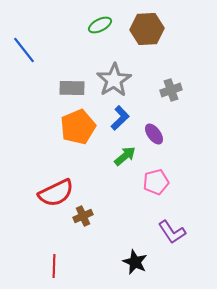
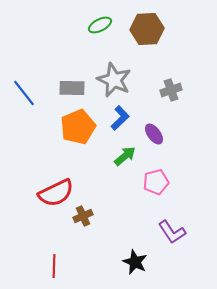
blue line: moved 43 px down
gray star: rotated 16 degrees counterclockwise
